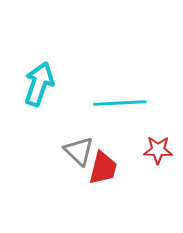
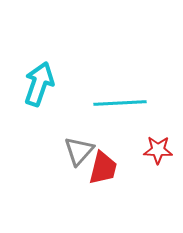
gray triangle: rotated 28 degrees clockwise
